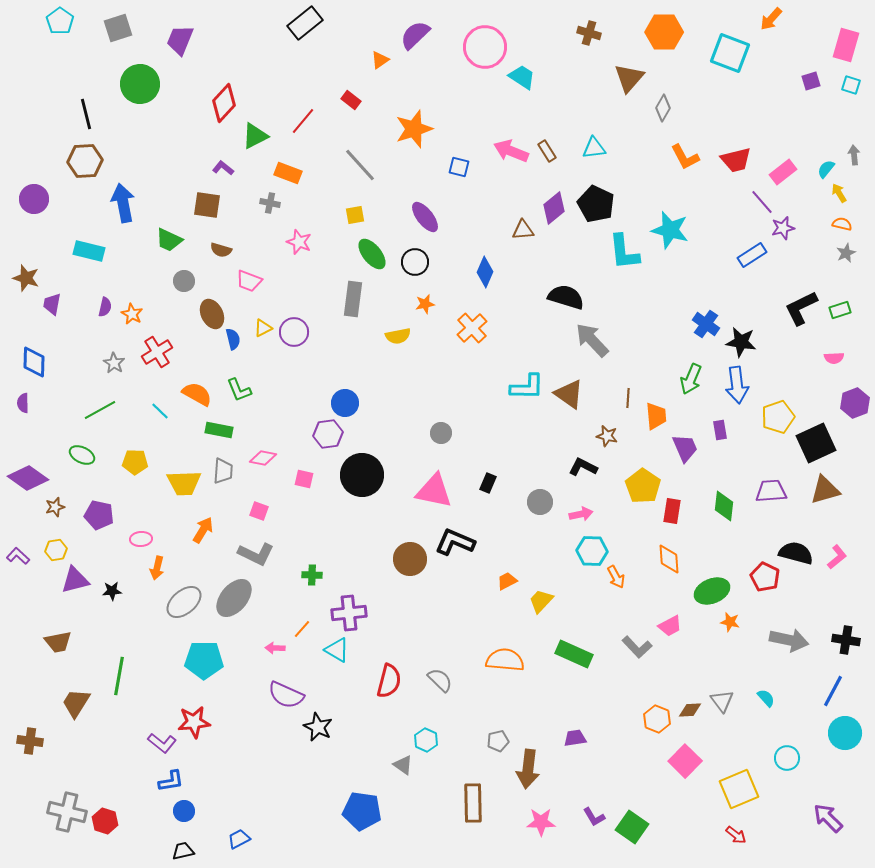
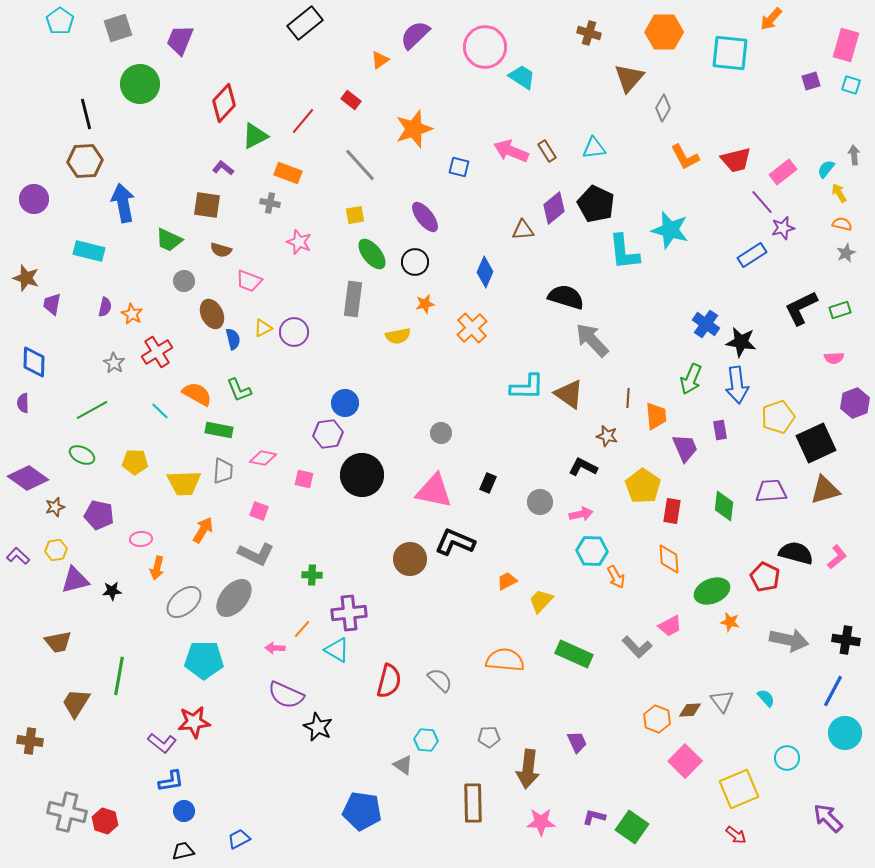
cyan square at (730, 53): rotated 15 degrees counterclockwise
green line at (100, 410): moved 8 px left
purple trapezoid at (575, 738): moved 2 px right, 4 px down; rotated 75 degrees clockwise
cyan hexagon at (426, 740): rotated 20 degrees counterclockwise
gray pentagon at (498, 741): moved 9 px left, 4 px up; rotated 10 degrees clockwise
purple L-shape at (594, 817): rotated 135 degrees clockwise
